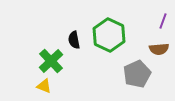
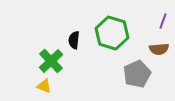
green hexagon: moved 3 px right, 2 px up; rotated 8 degrees counterclockwise
black semicircle: rotated 18 degrees clockwise
